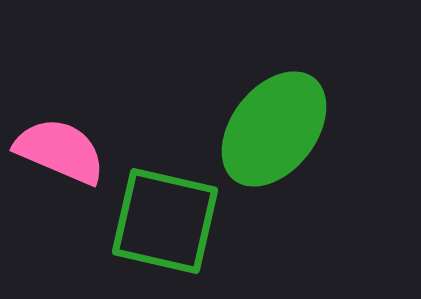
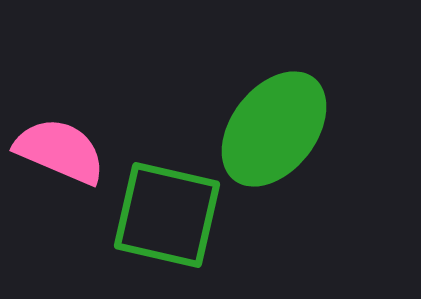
green square: moved 2 px right, 6 px up
